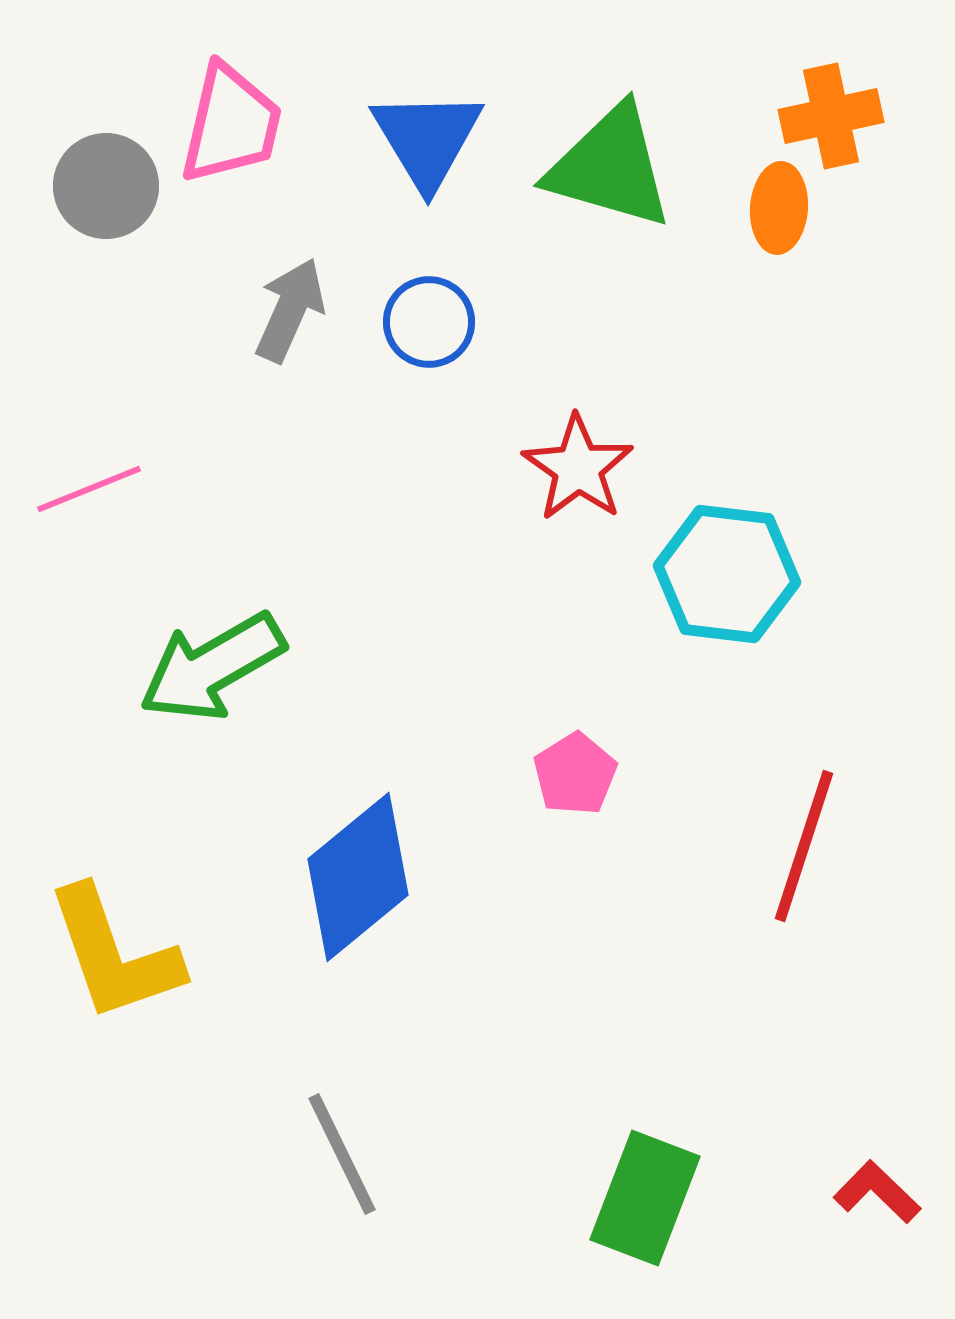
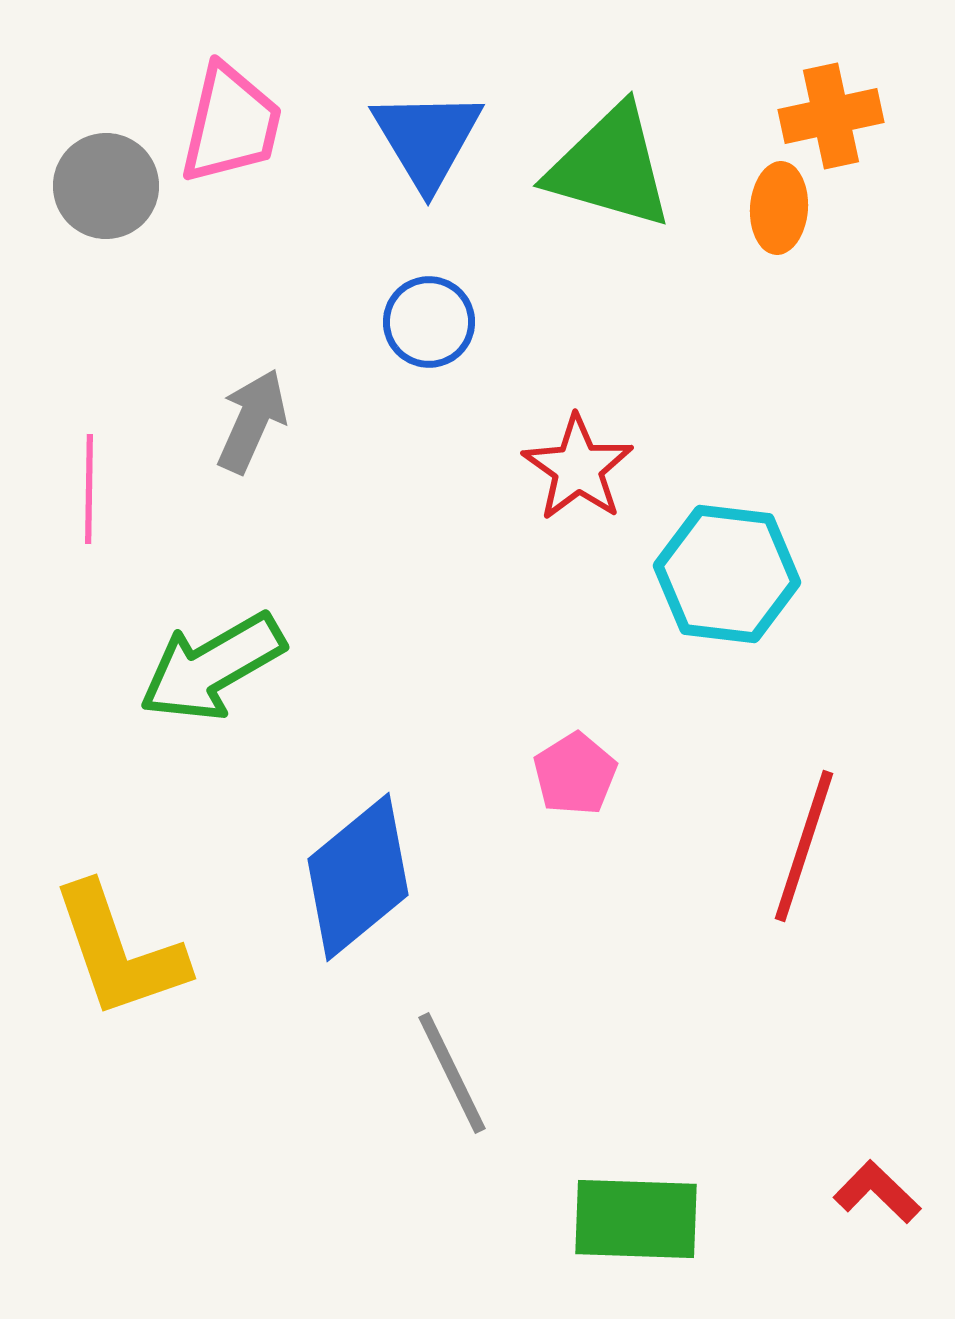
gray arrow: moved 38 px left, 111 px down
pink line: rotated 67 degrees counterclockwise
yellow L-shape: moved 5 px right, 3 px up
gray line: moved 110 px right, 81 px up
green rectangle: moved 9 px left, 21 px down; rotated 71 degrees clockwise
